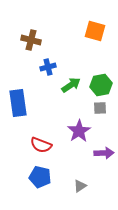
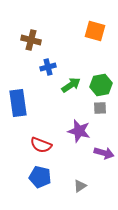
purple star: rotated 25 degrees counterclockwise
purple arrow: rotated 18 degrees clockwise
